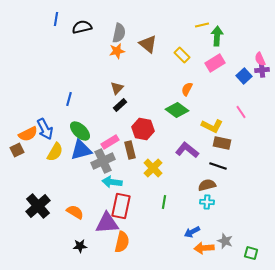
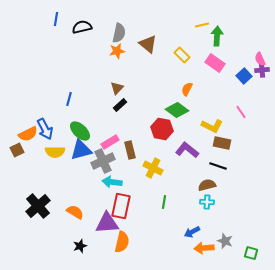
pink rectangle at (215, 63): rotated 66 degrees clockwise
red hexagon at (143, 129): moved 19 px right
yellow semicircle at (55, 152): rotated 60 degrees clockwise
yellow cross at (153, 168): rotated 18 degrees counterclockwise
black star at (80, 246): rotated 16 degrees counterclockwise
